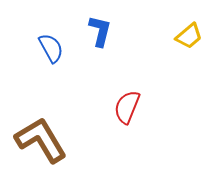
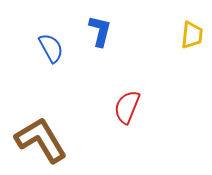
yellow trapezoid: moved 3 px right, 1 px up; rotated 44 degrees counterclockwise
